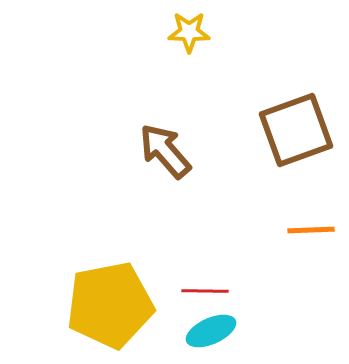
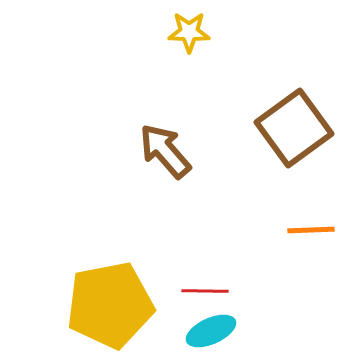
brown square: moved 2 px left, 2 px up; rotated 16 degrees counterclockwise
